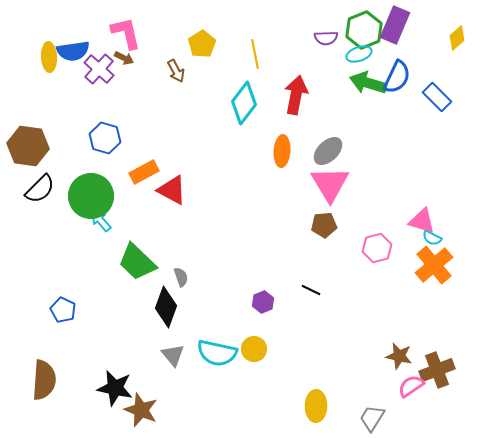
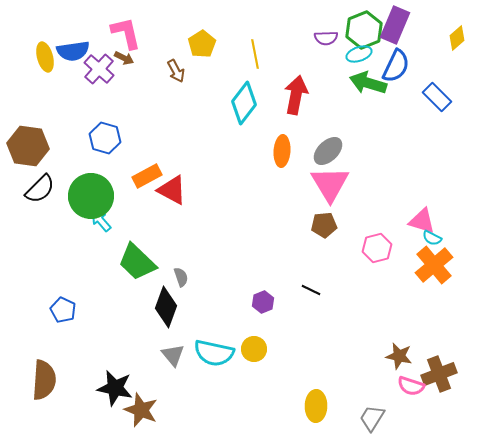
yellow ellipse at (49, 57): moved 4 px left; rotated 12 degrees counterclockwise
blue semicircle at (397, 77): moved 1 px left, 11 px up
orange rectangle at (144, 172): moved 3 px right, 4 px down
cyan semicircle at (217, 353): moved 3 px left
brown cross at (437, 370): moved 2 px right, 4 px down
pink semicircle at (411, 386): rotated 128 degrees counterclockwise
